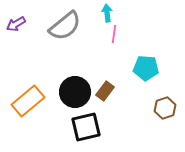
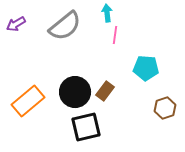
pink line: moved 1 px right, 1 px down
